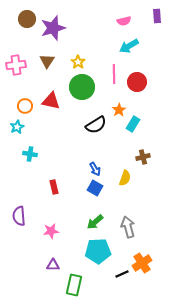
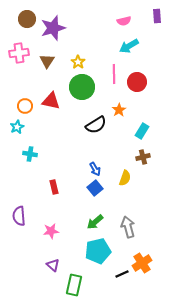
pink cross: moved 3 px right, 12 px up
cyan rectangle: moved 9 px right, 7 px down
blue square: rotated 21 degrees clockwise
cyan pentagon: rotated 10 degrees counterclockwise
purple triangle: rotated 40 degrees clockwise
